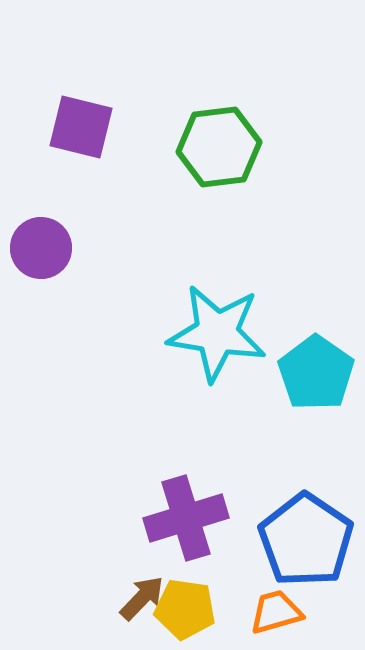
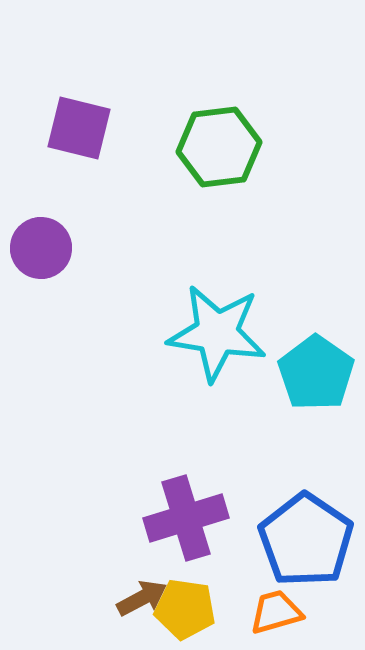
purple square: moved 2 px left, 1 px down
brown arrow: rotated 18 degrees clockwise
